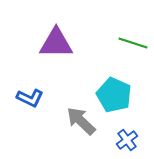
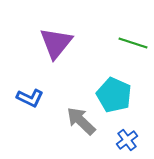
purple triangle: rotated 51 degrees counterclockwise
